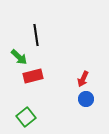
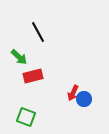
black line: moved 2 px right, 3 px up; rotated 20 degrees counterclockwise
red arrow: moved 10 px left, 14 px down
blue circle: moved 2 px left
green square: rotated 30 degrees counterclockwise
